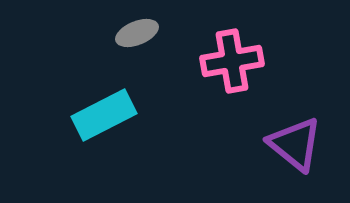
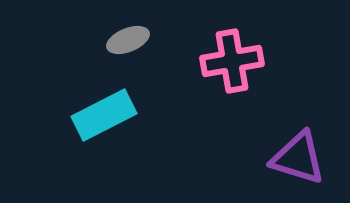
gray ellipse: moved 9 px left, 7 px down
purple triangle: moved 3 px right, 14 px down; rotated 22 degrees counterclockwise
